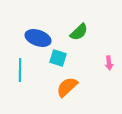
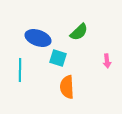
pink arrow: moved 2 px left, 2 px up
orange semicircle: rotated 50 degrees counterclockwise
